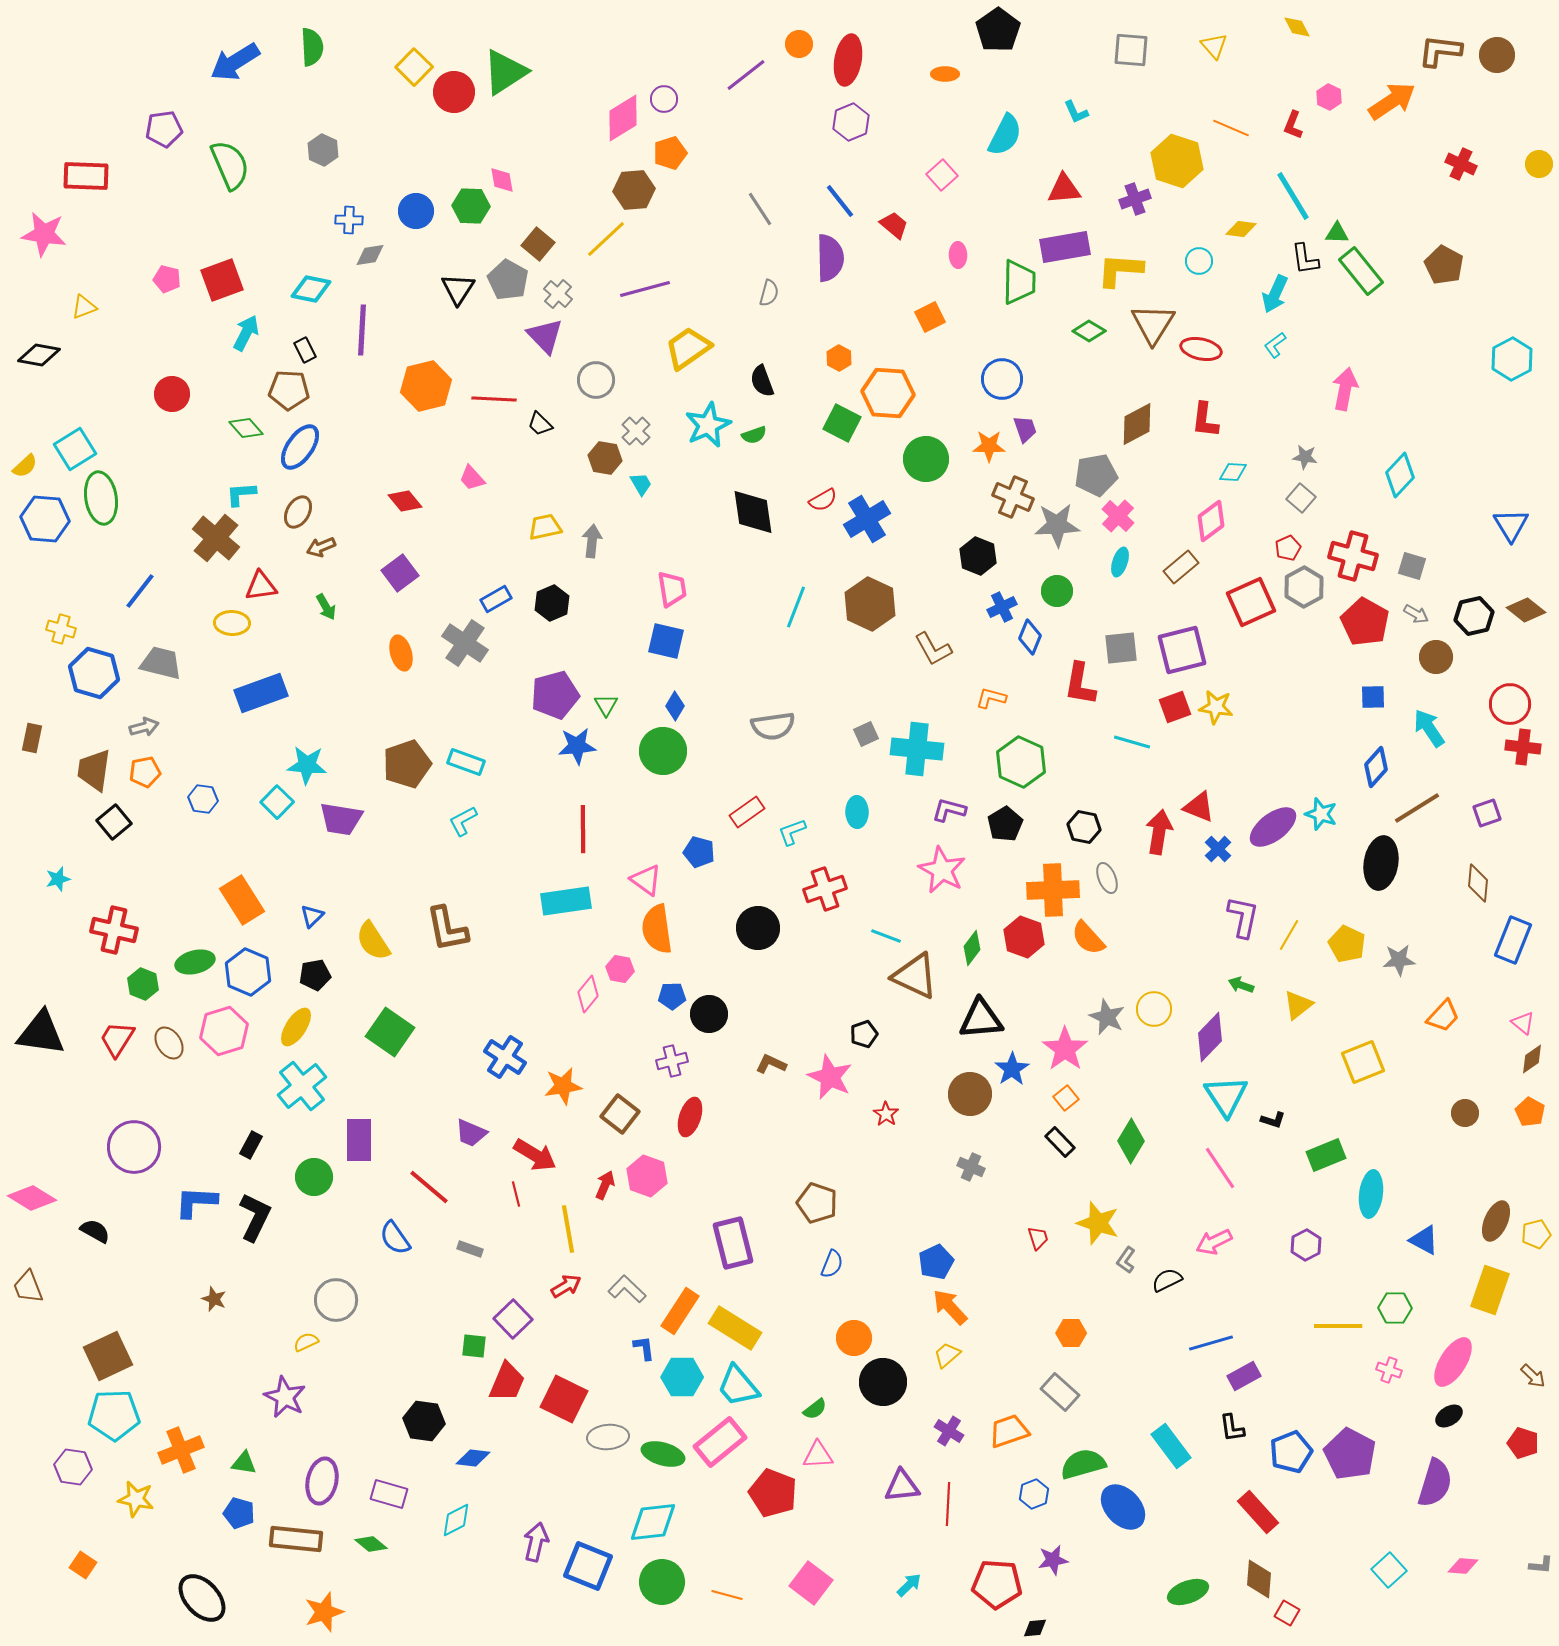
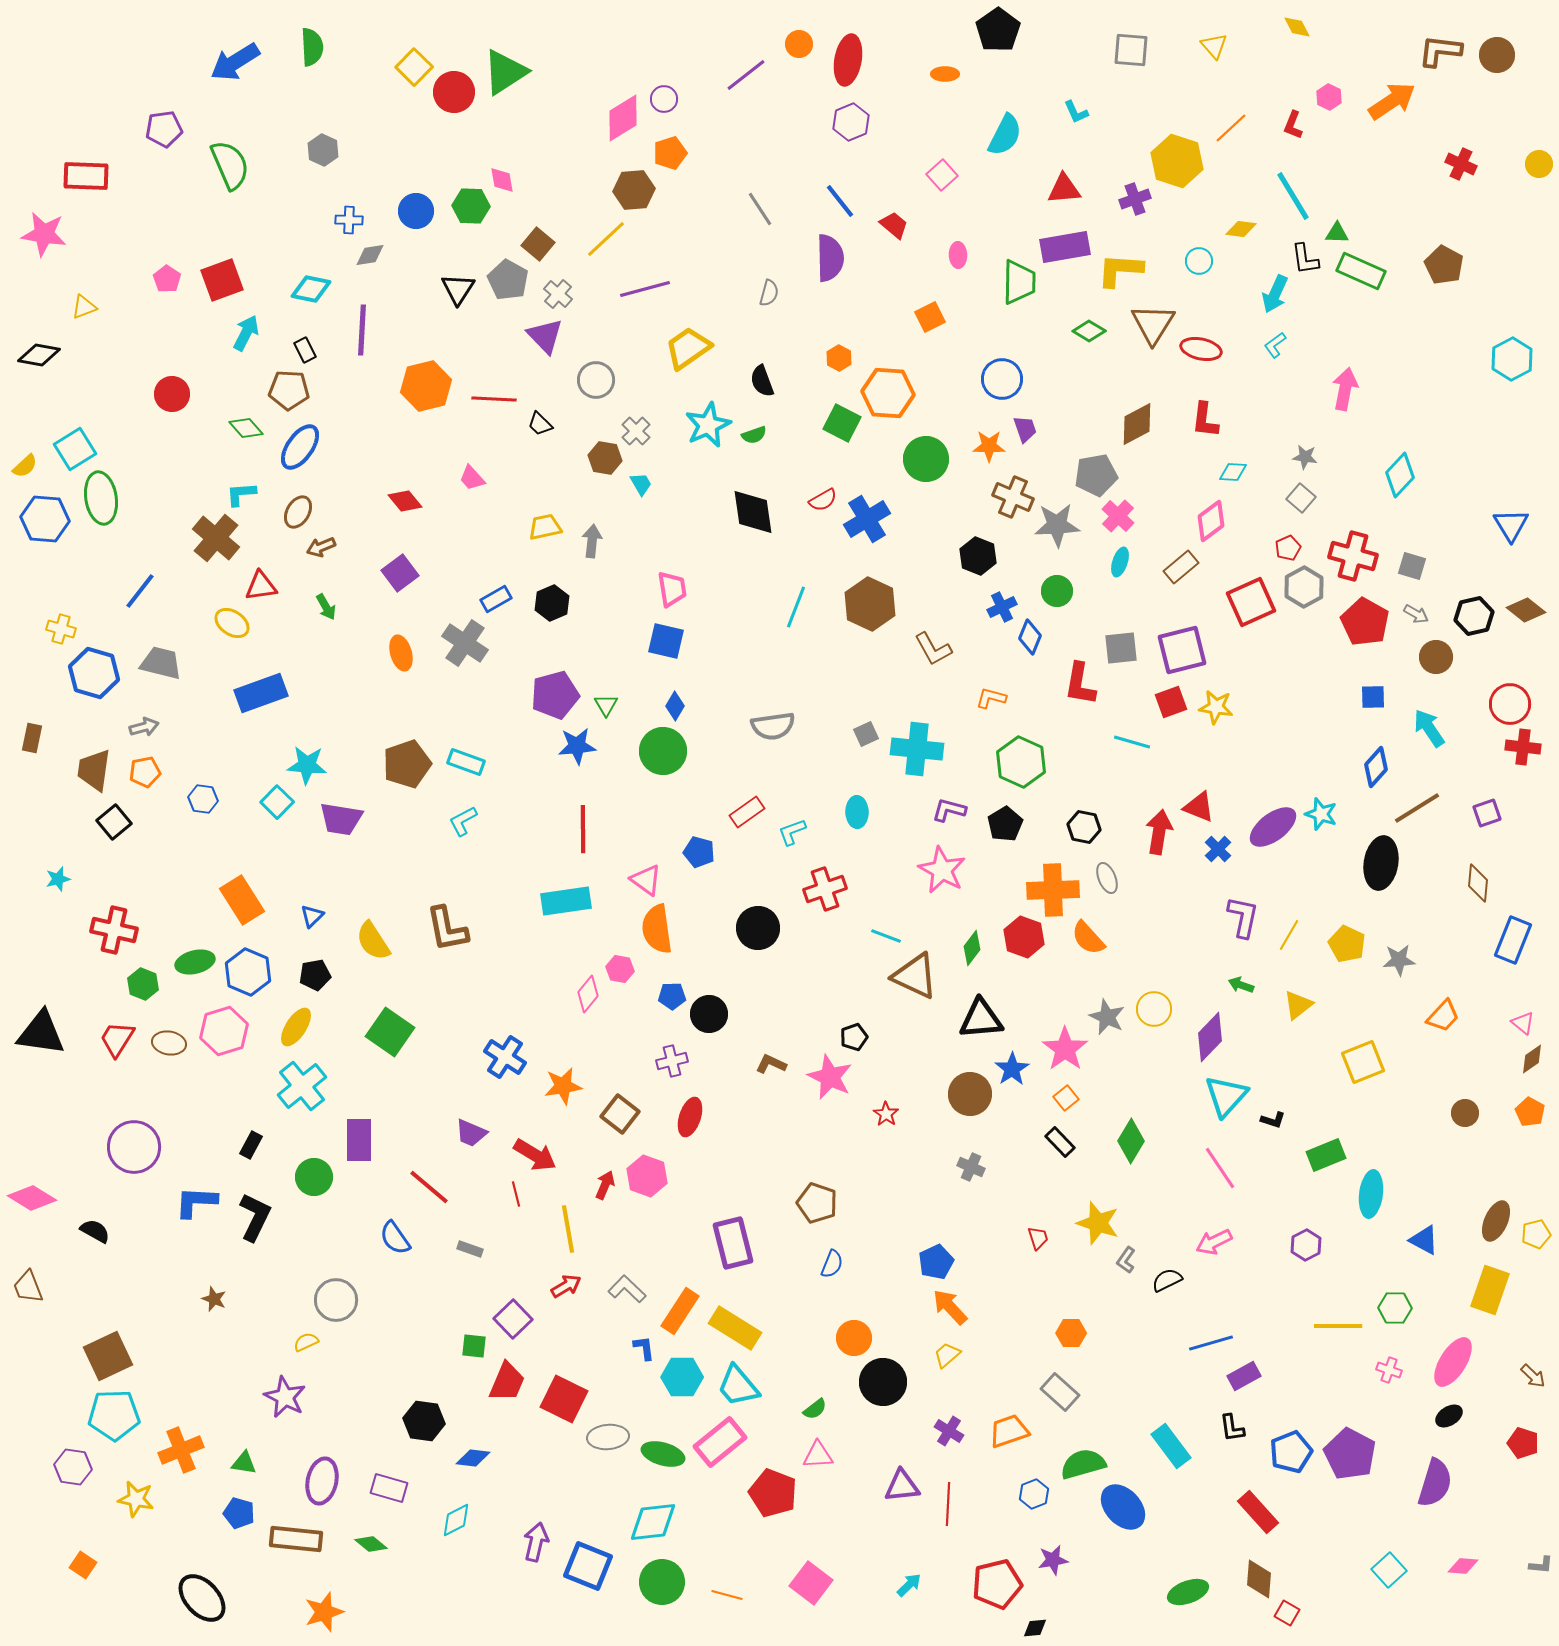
orange line at (1231, 128): rotated 66 degrees counterclockwise
green rectangle at (1361, 271): rotated 27 degrees counterclockwise
pink pentagon at (167, 279): rotated 20 degrees clockwise
yellow ellipse at (232, 623): rotated 32 degrees clockwise
red square at (1175, 707): moved 4 px left, 5 px up
black pentagon at (864, 1034): moved 10 px left, 3 px down
brown ellipse at (169, 1043): rotated 48 degrees counterclockwise
cyan triangle at (1226, 1096): rotated 15 degrees clockwise
purple rectangle at (389, 1494): moved 6 px up
red pentagon at (997, 1584): rotated 18 degrees counterclockwise
